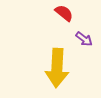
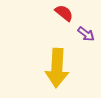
purple arrow: moved 2 px right, 5 px up
